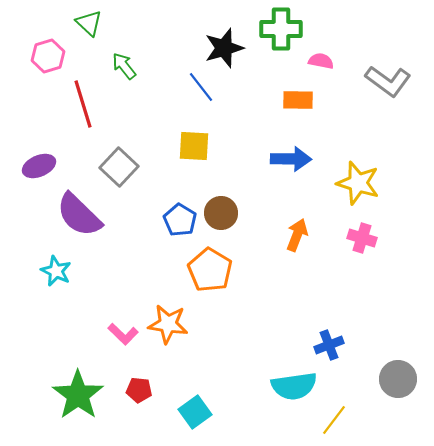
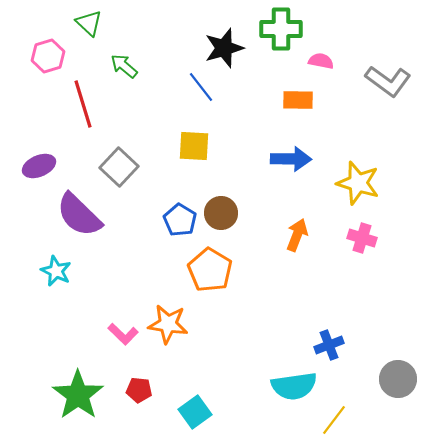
green arrow: rotated 12 degrees counterclockwise
